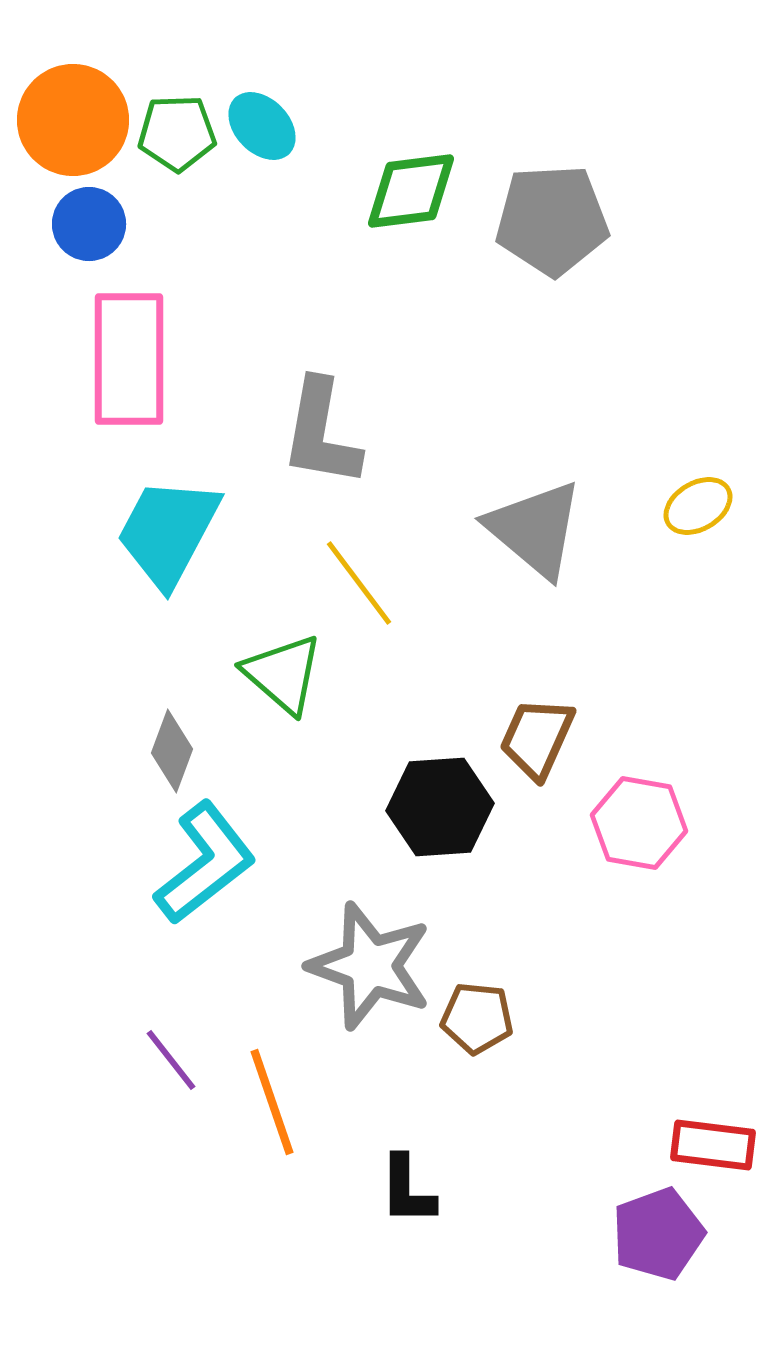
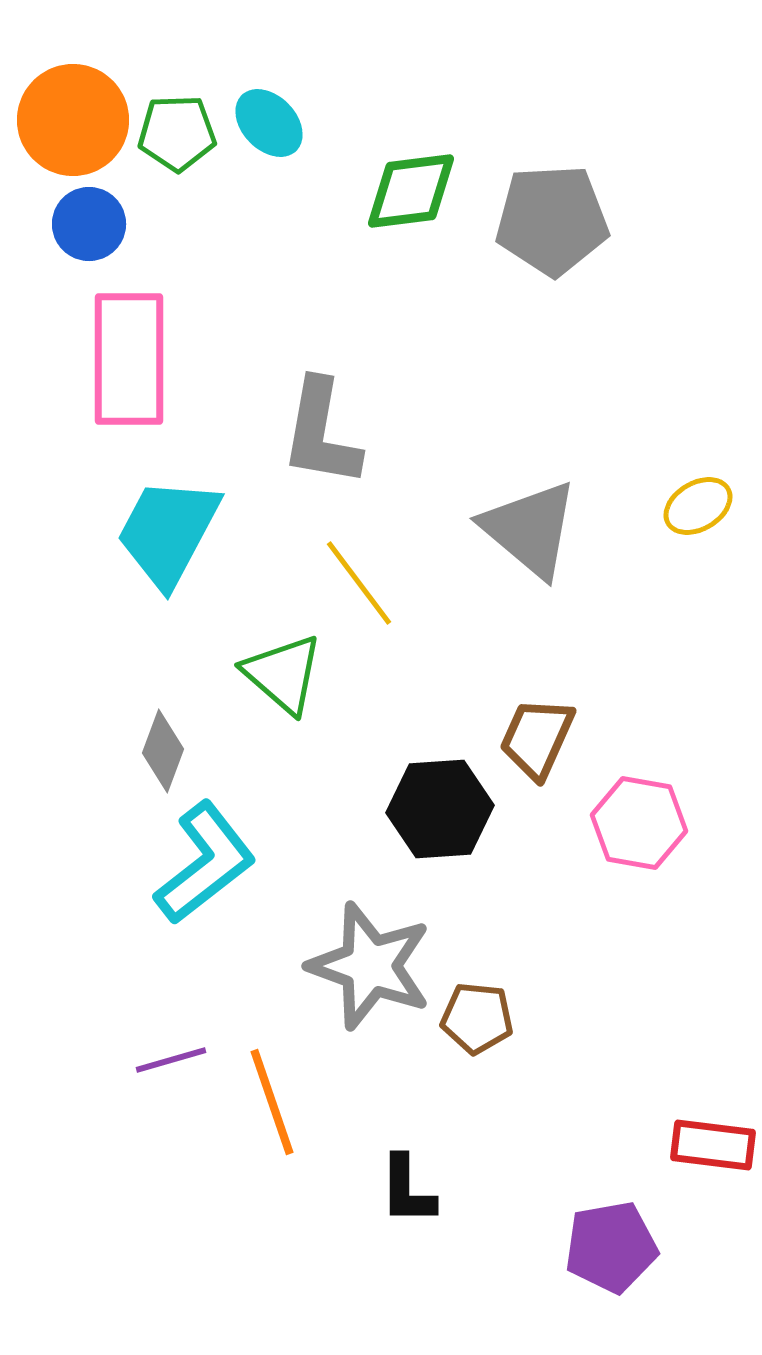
cyan ellipse: moved 7 px right, 3 px up
gray triangle: moved 5 px left
gray diamond: moved 9 px left
black hexagon: moved 2 px down
purple line: rotated 68 degrees counterclockwise
purple pentagon: moved 47 px left, 13 px down; rotated 10 degrees clockwise
